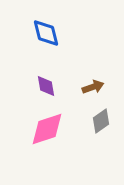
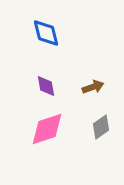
gray diamond: moved 6 px down
